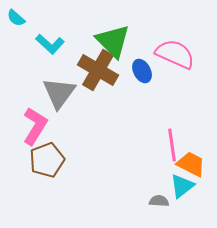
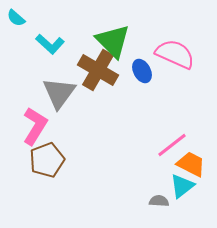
pink line: rotated 60 degrees clockwise
